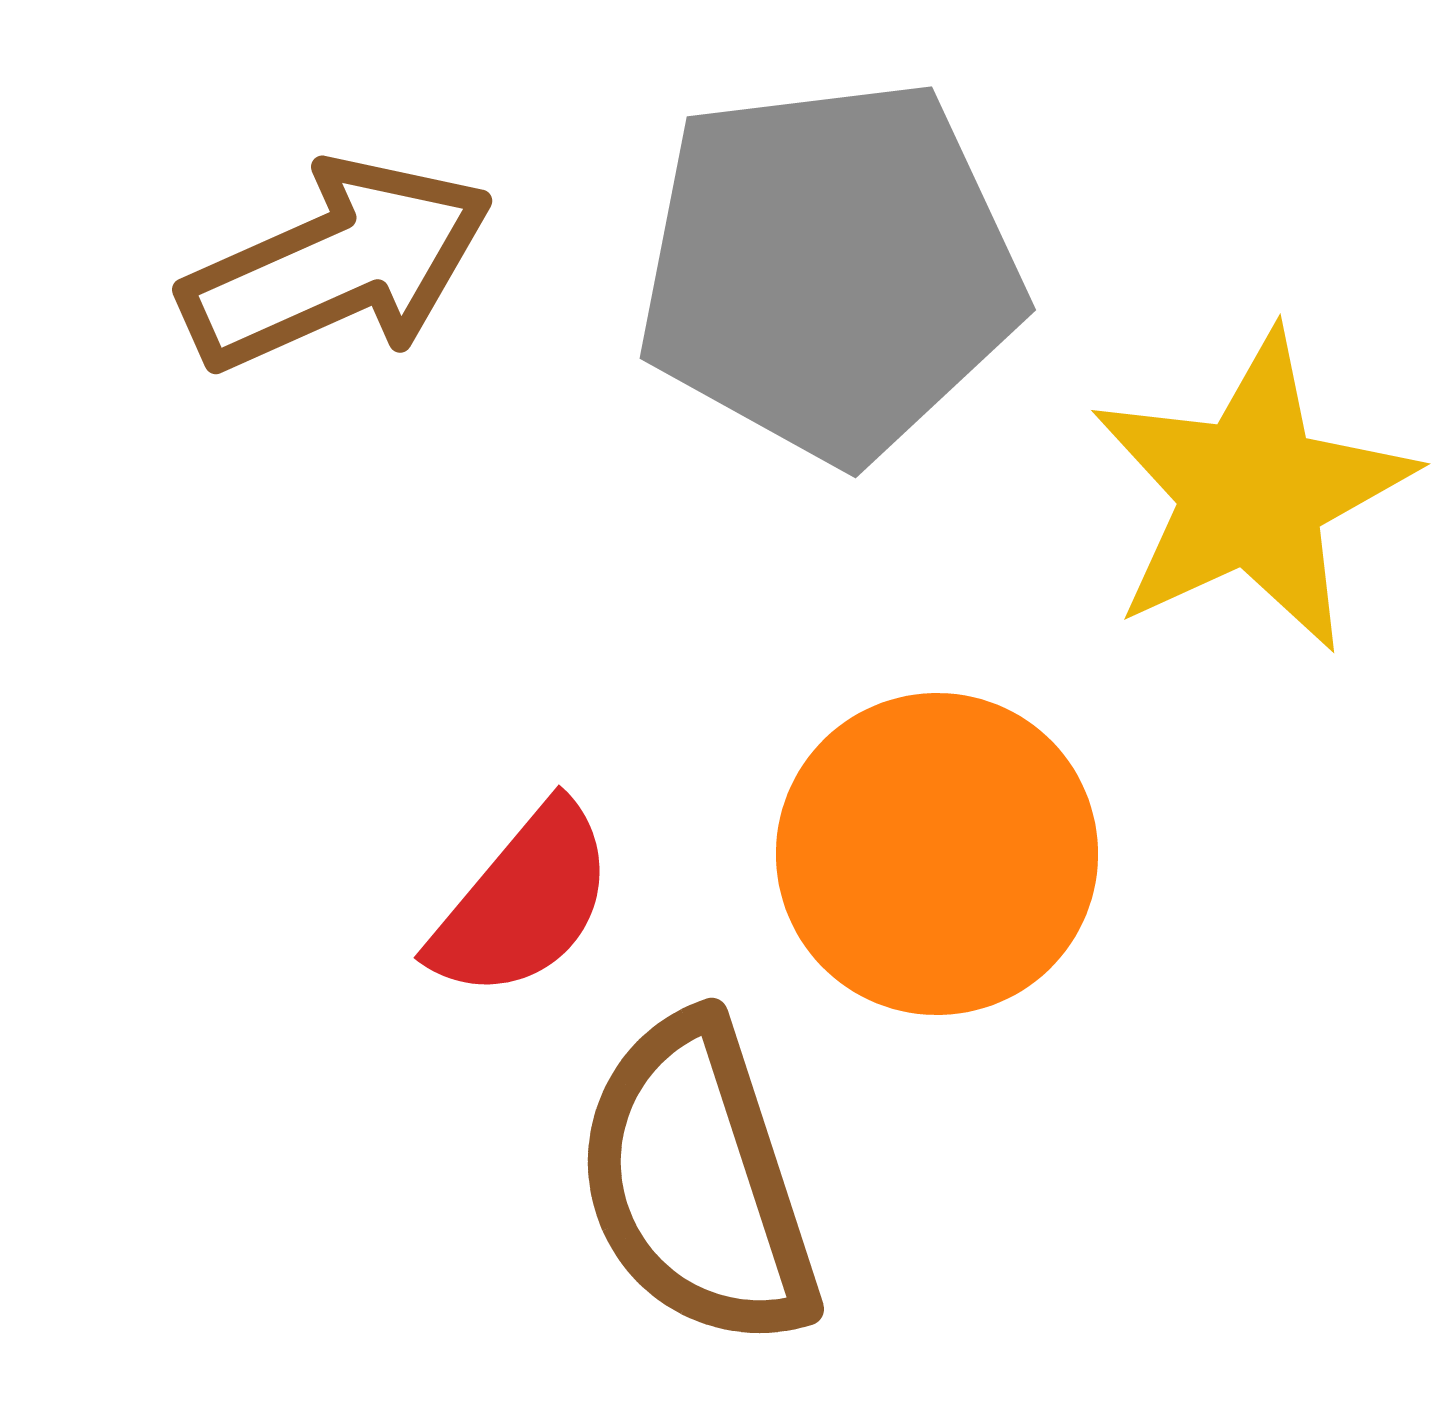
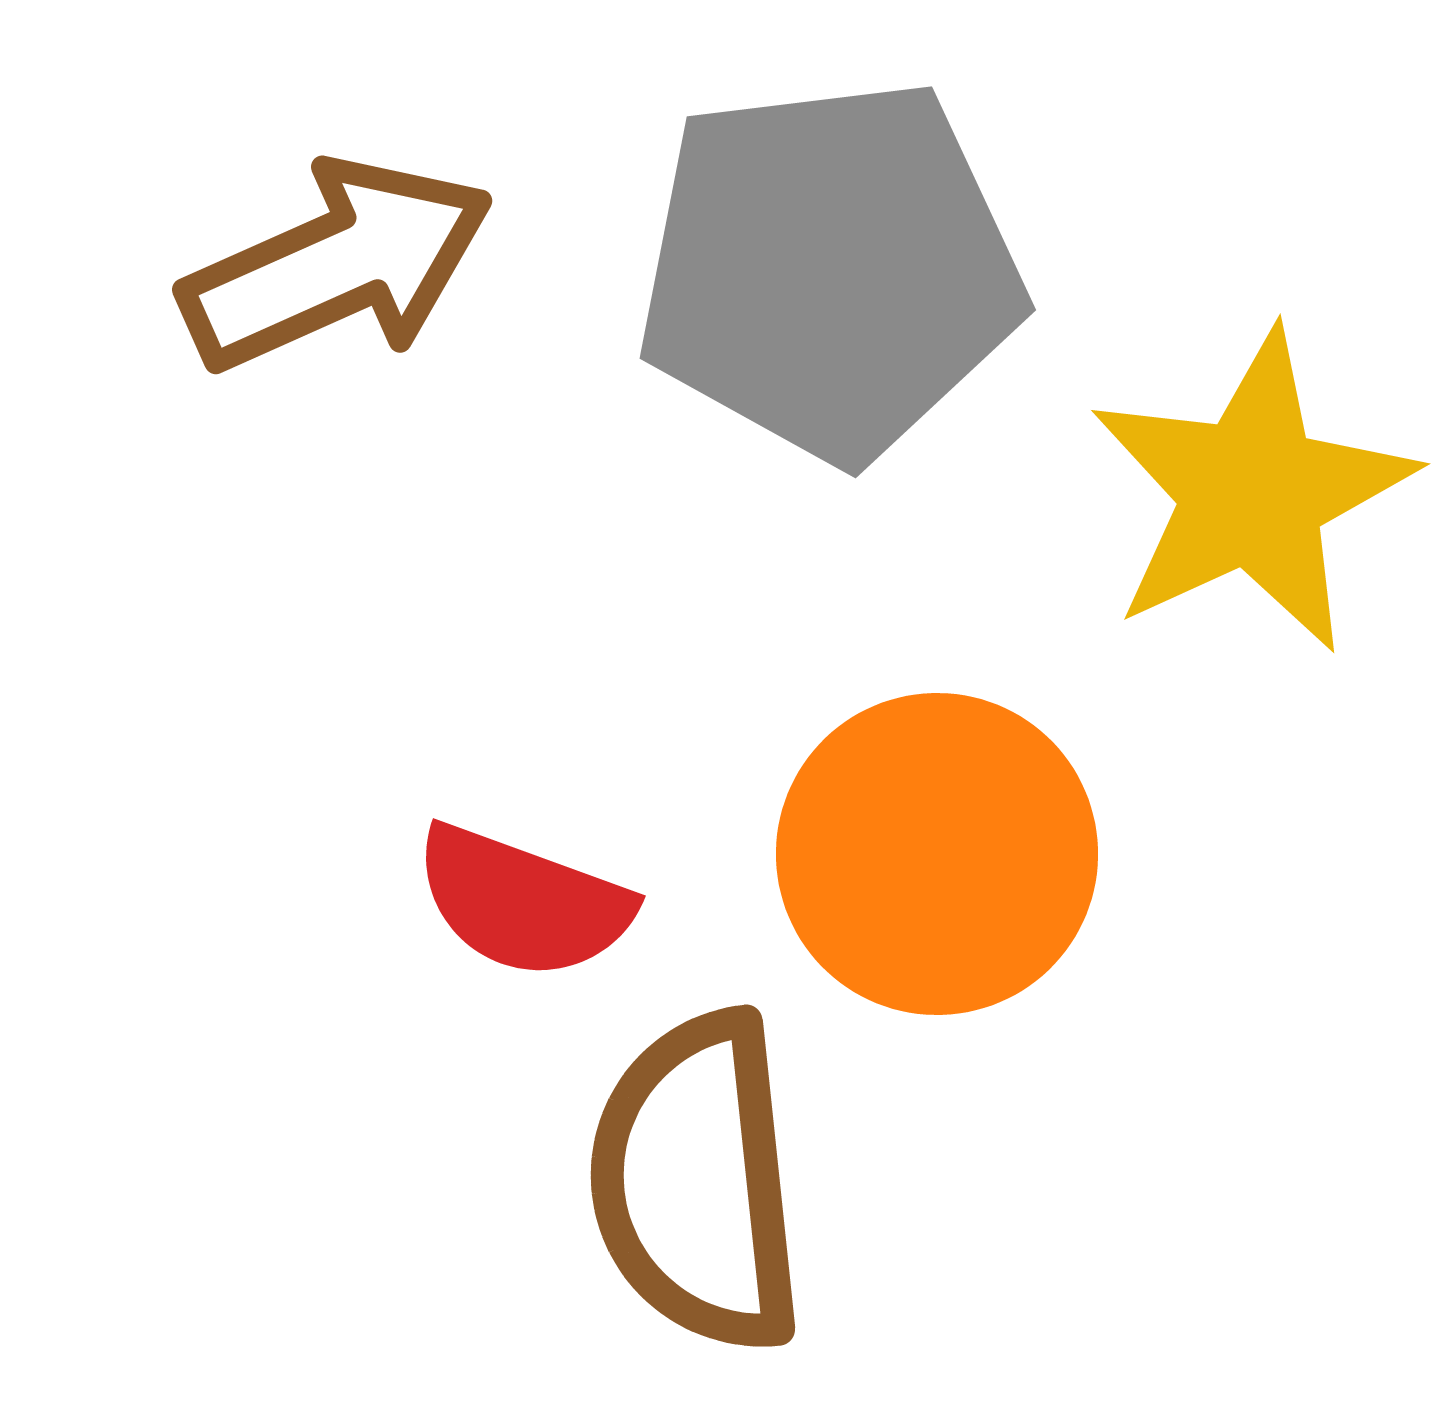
red semicircle: rotated 70 degrees clockwise
brown semicircle: rotated 12 degrees clockwise
